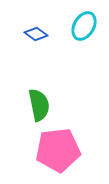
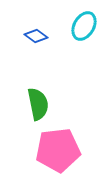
blue diamond: moved 2 px down
green semicircle: moved 1 px left, 1 px up
